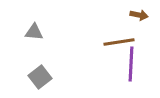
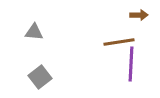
brown arrow: rotated 12 degrees counterclockwise
